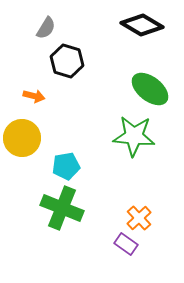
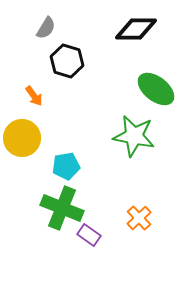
black diamond: moved 6 px left, 4 px down; rotated 30 degrees counterclockwise
green ellipse: moved 6 px right
orange arrow: rotated 40 degrees clockwise
green star: rotated 6 degrees clockwise
purple rectangle: moved 37 px left, 9 px up
